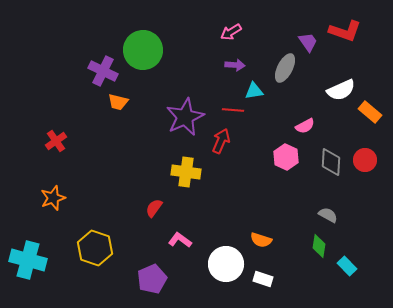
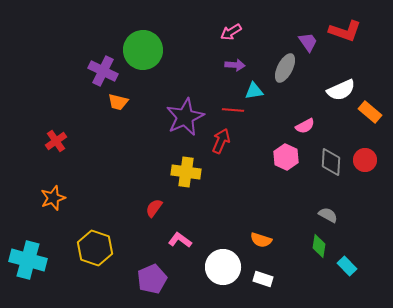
white circle: moved 3 px left, 3 px down
